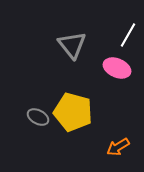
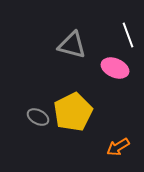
white line: rotated 50 degrees counterclockwise
gray triangle: rotated 36 degrees counterclockwise
pink ellipse: moved 2 px left
yellow pentagon: rotated 30 degrees clockwise
